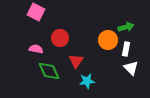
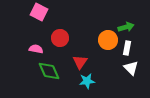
pink square: moved 3 px right
white rectangle: moved 1 px right, 1 px up
red triangle: moved 4 px right, 1 px down
